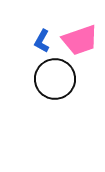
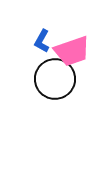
pink trapezoid: moved 8 px left, 11 px down
